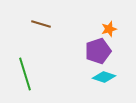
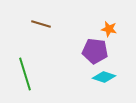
orange star: rotated 28 degrees clockwise
purple pentagon: moved 3 px left; rotated 25 degrees clockwise
